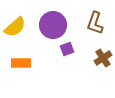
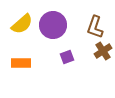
brown L-shape: moved 4 px down
yellow semicircle: moved 7 px right, 3 px up
purple square: moved 8 px down
brown cross: moved 7 px up
